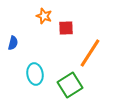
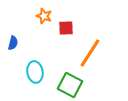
cyan ellipse: moved 2 px up
green square: rotated 30 degrees counterclockwise
